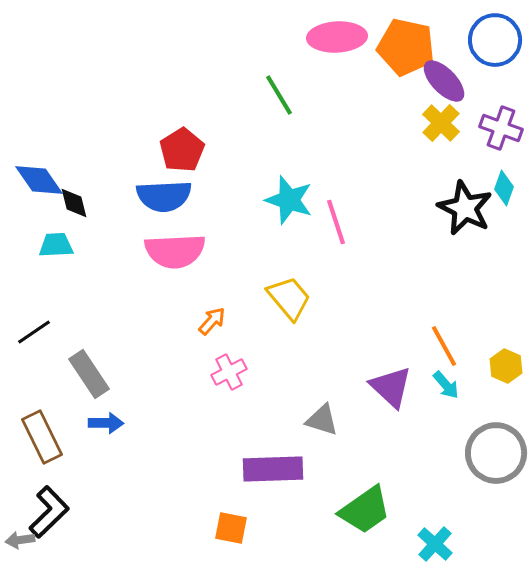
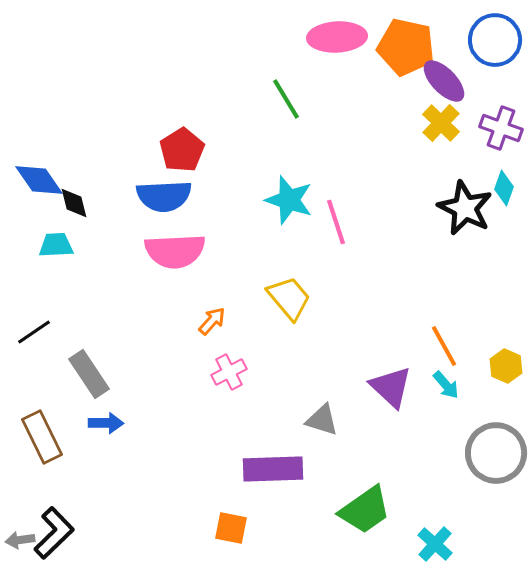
green line: moved 7 px right, 4 px down
black L-shape: moved 5 px right, 21 px down
